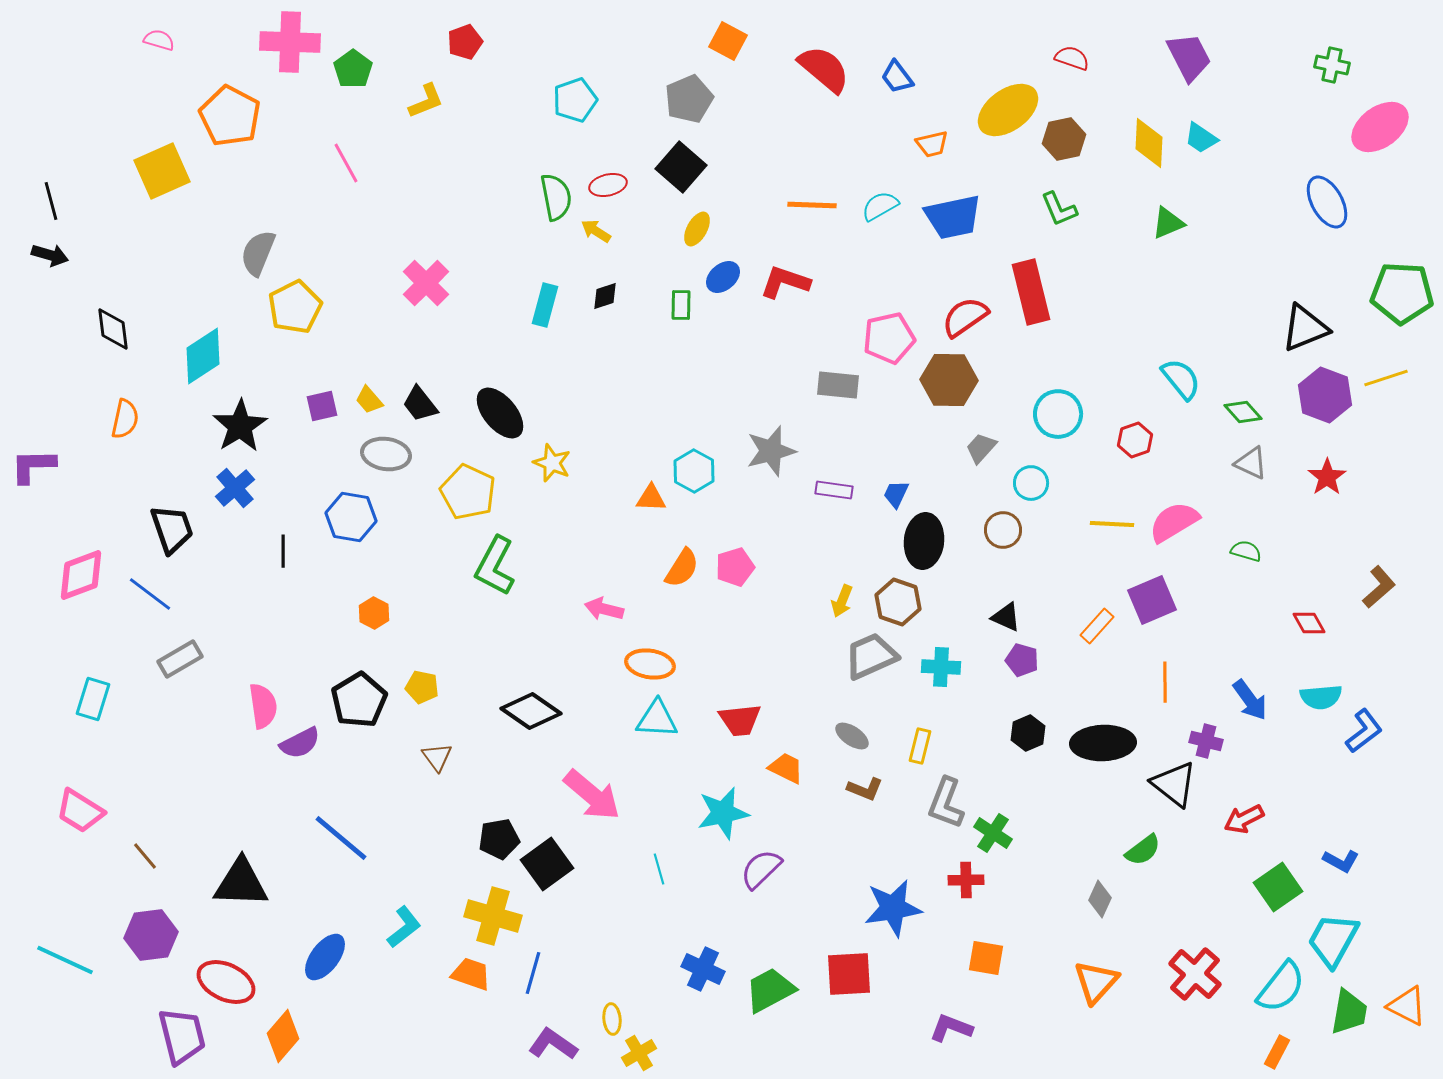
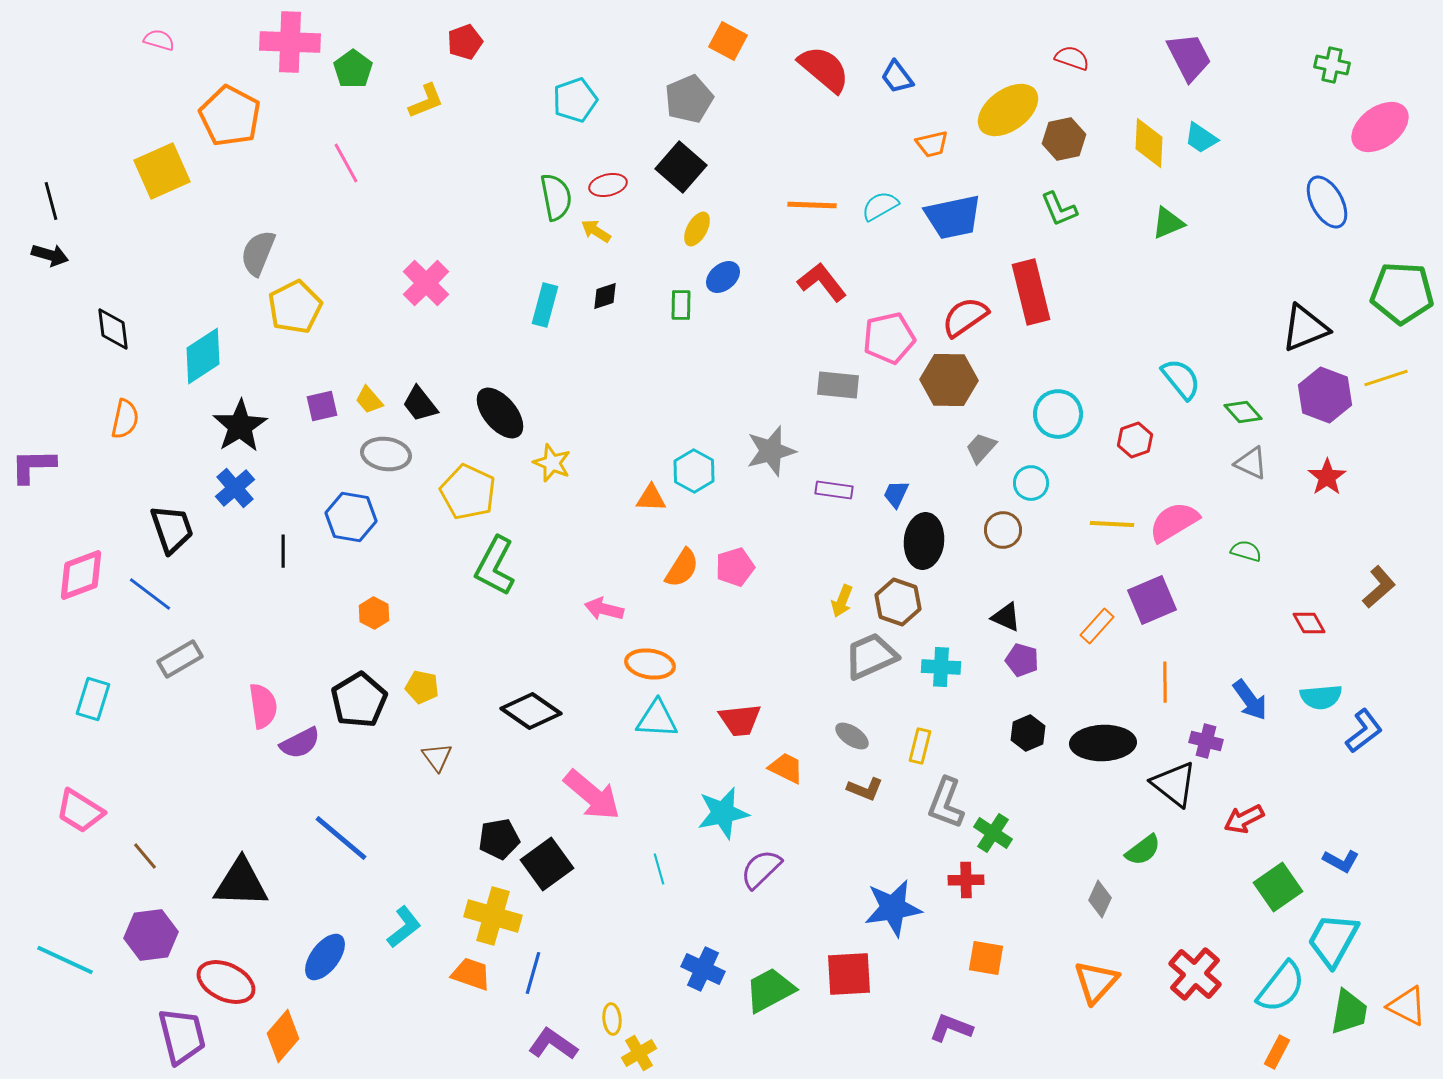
red L-shape at (785, 282): moved 37 px right; rotated 33 degrees clockwise
